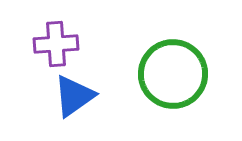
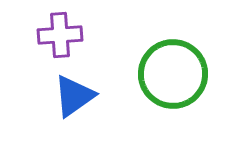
purple cross: moved 4 px right, 9 px up
